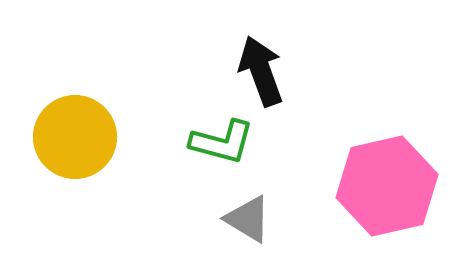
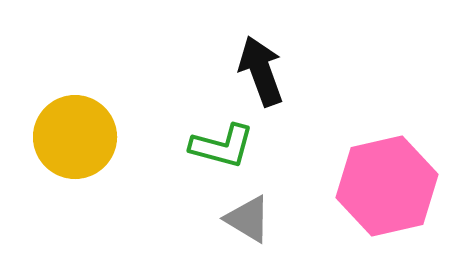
green L-shape: moved 4 px down
